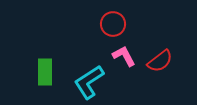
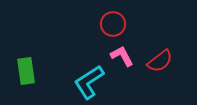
pink L-shape: moved 2 px left
green rectangle: moved 19 px left, 1 px up; rotated 8 degrees counterclockwise
